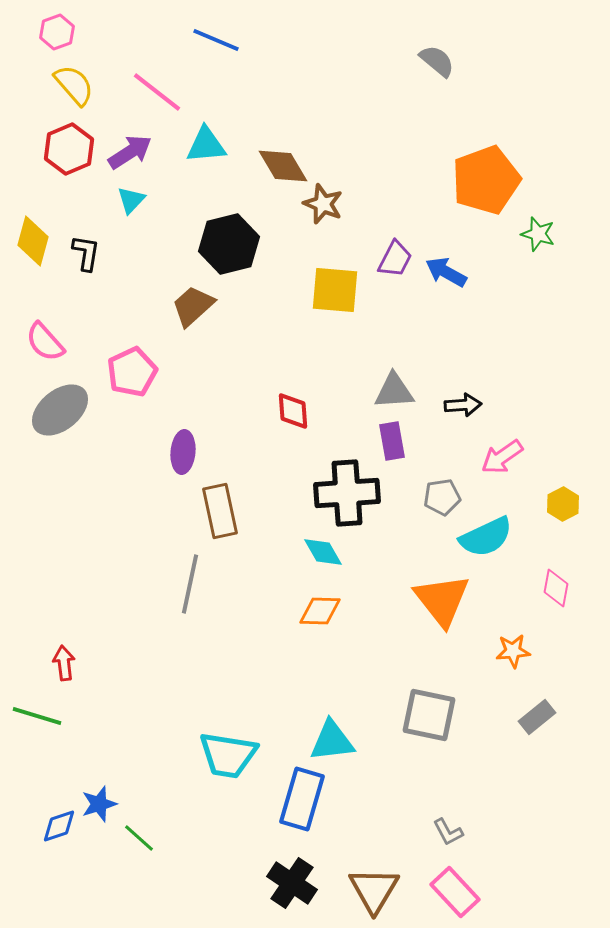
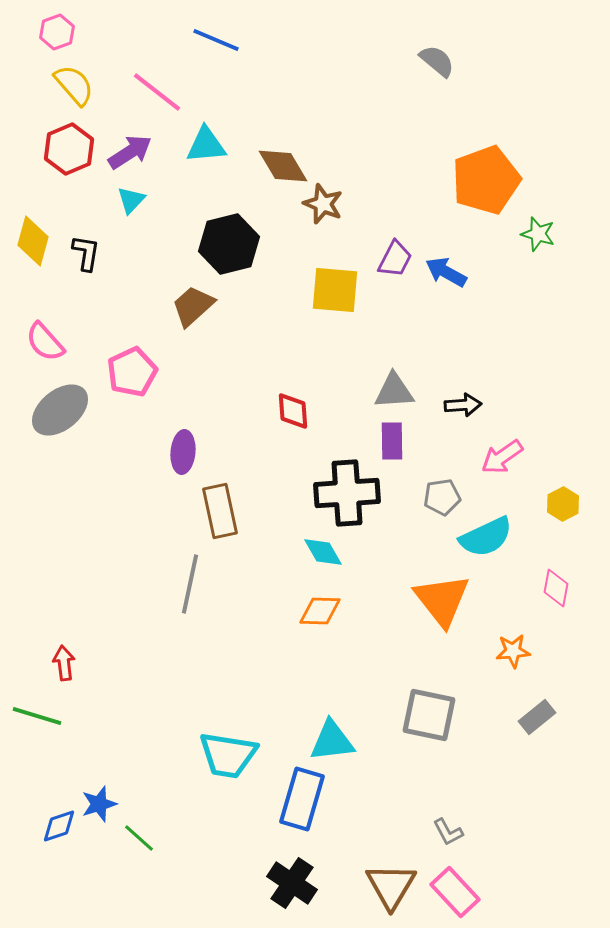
purple rectangle at (392, 441): rotated 9 degrees clockwise
brown triangle at (374, 890): moved 17 px right, 4 px up
